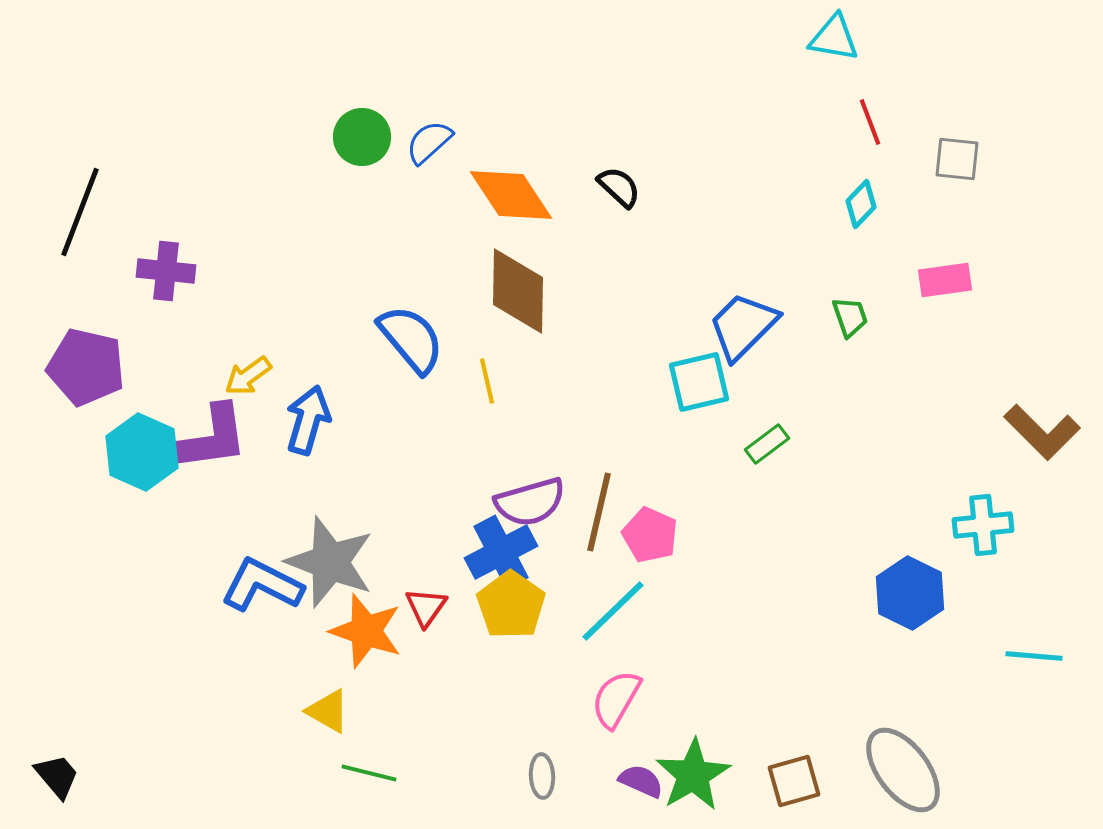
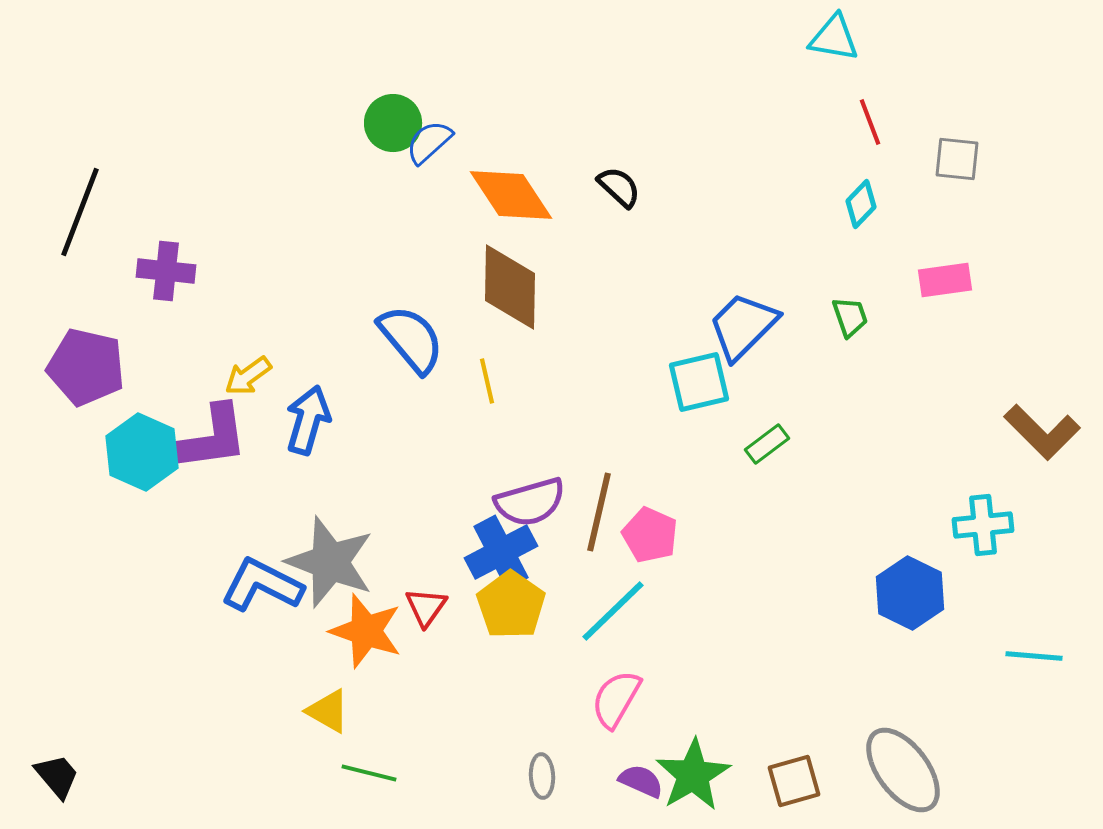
green circle at (362, 137): moved 31 px right, 14 px up
brown diamond at (518, 291): moved 8 px left, 4 px up
